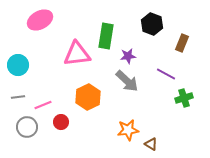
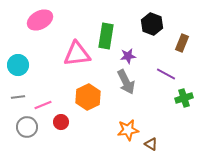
gray arrow: moved 1 px left, 1 px down; rotated 20 degrees clockwise
